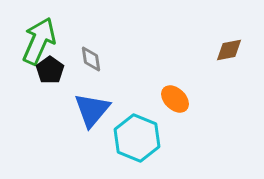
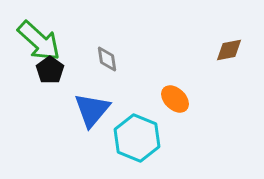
green arrow: rotated 108 degrees clockwise
gray diamond: moved 16 px right
